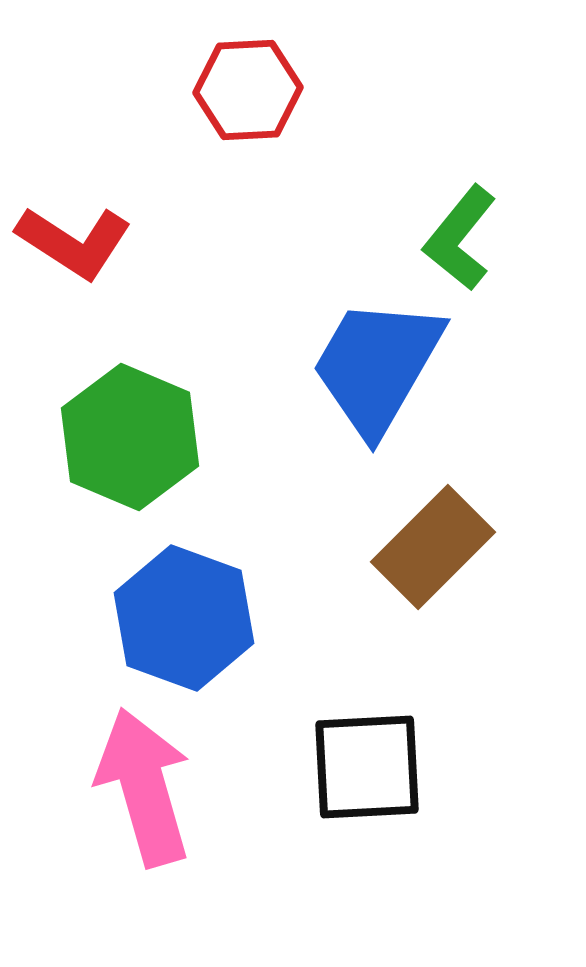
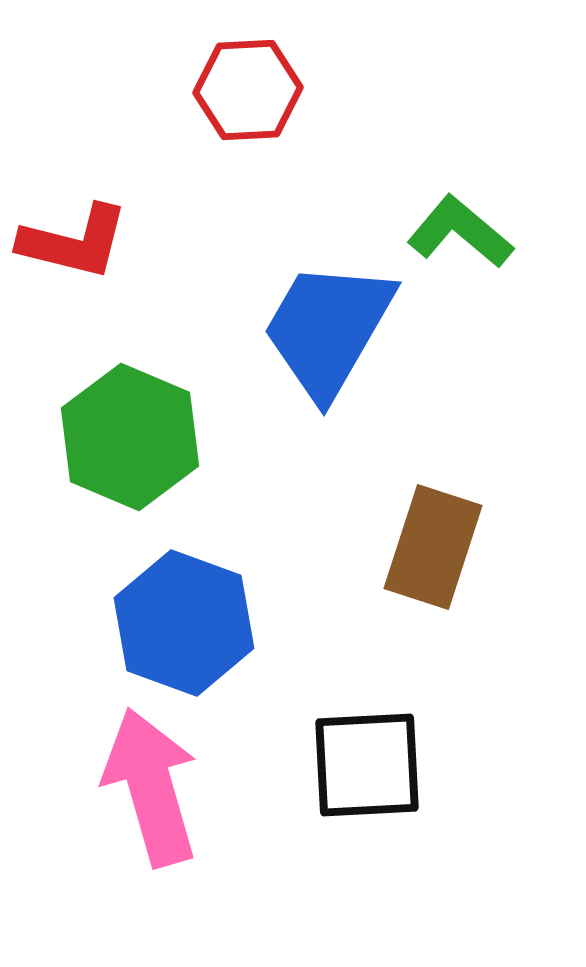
green L-shape: moved 6 px up; rotated 91 degrees clockwise
red L-shape: rotated 19 degrees counterclockwise
blue trapezoid: moved 49 px left, 37 px up
brown rectangle: rotated 27 degrees counterclockwise
blue hexagon: moved 5 px down
black square: moved 2 px up
pink arrow: moved 7 px right
